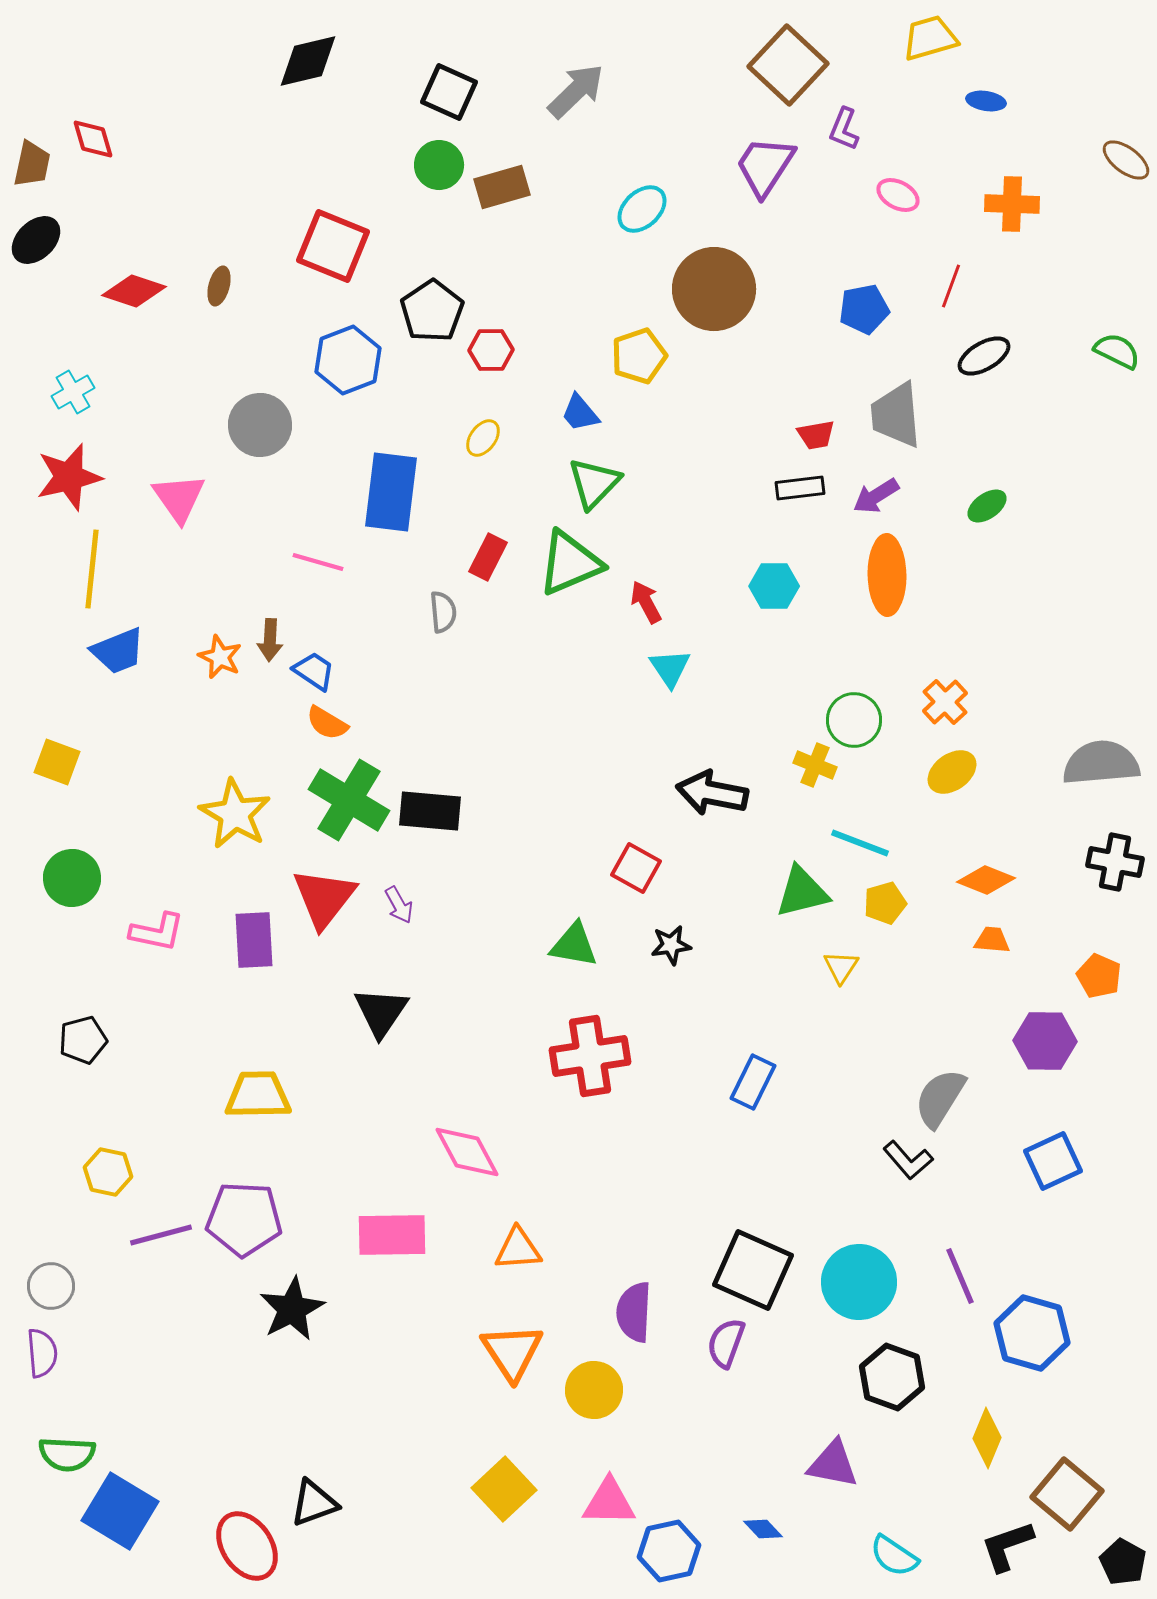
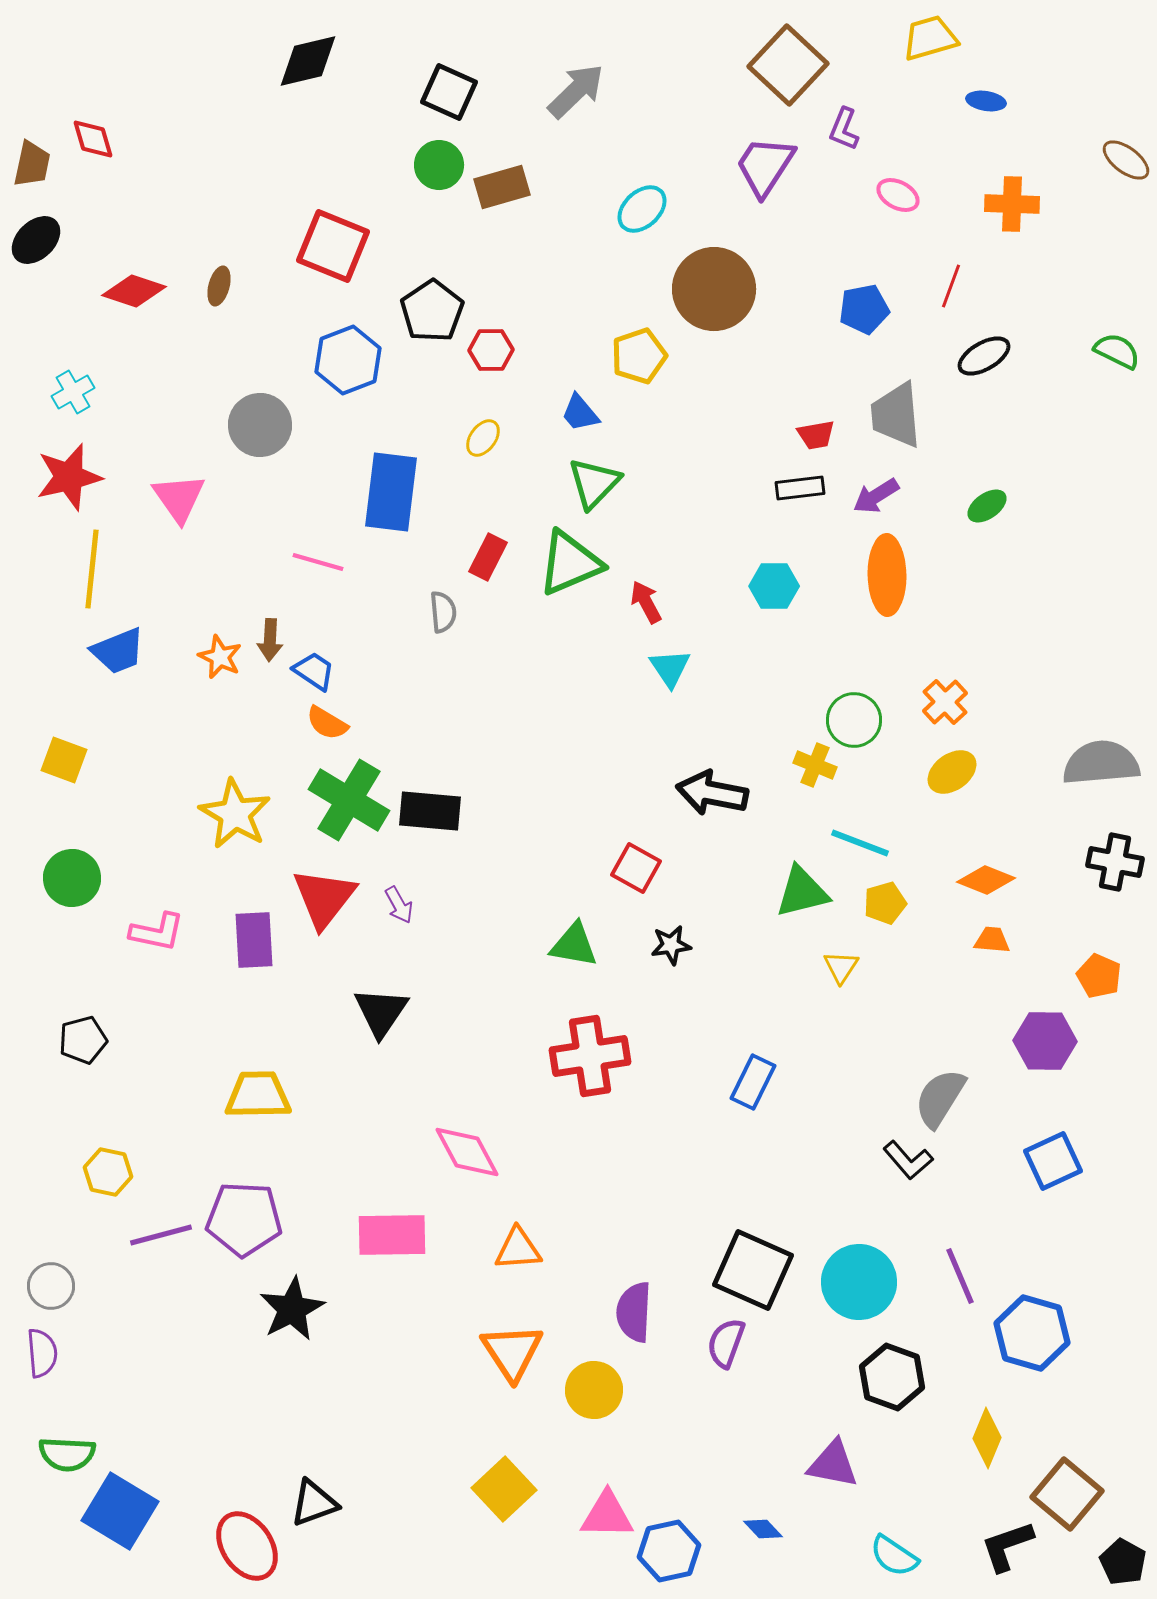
yellow square at (57, 762): moved 7 px right, 2 px up
pink triangle at (609, 1502): moved 2 px left, 13 px down
